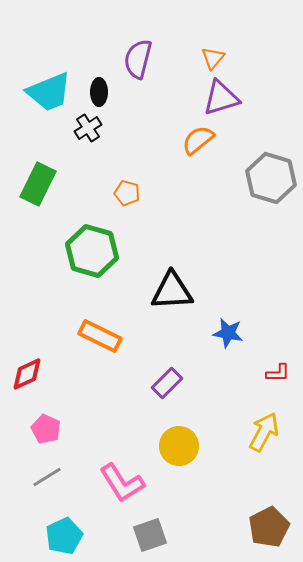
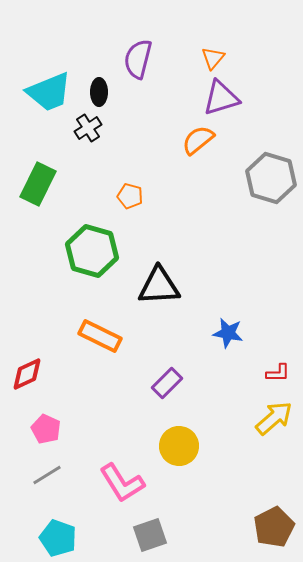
orange pentagon: moved 3 px right, 3 px down
black triangle: moved 13 px left, 5 px up
yellow arrow: moved 10 px right, 14 px up; rotated 21 degrees clockwise
gray line: moved 2 px up
brown pentagon: moved 5 px right
cyan pentagon: moved 6 px left, 2 px down; rotated 27 degrees counterclockwise
